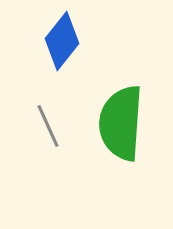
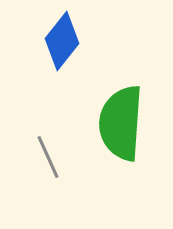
gray line: moved 31 px down
